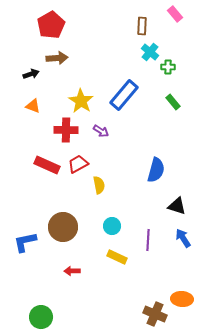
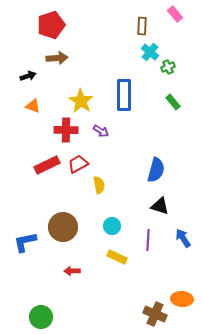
red pentagon: rotated 12 degrees clockwise
green cross: rotated 24 degrees counterclockwise
black arrow: moved 3 px left, 2 px down
blue rectangle: rotated 40 degrees counterclockwise
red rectangle: rotated 50 degrees counterclockwise
black triangle: moved 17 px left
